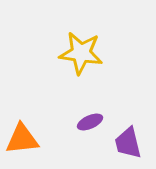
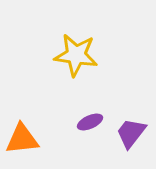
yellow star: moved 5 px left, 2 px down
purple trapezoid: moved 3 px right, 10 px up; rotated 52 degrees clockwise
